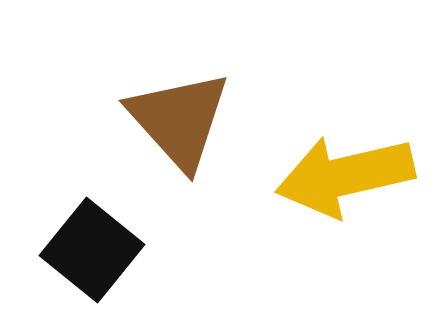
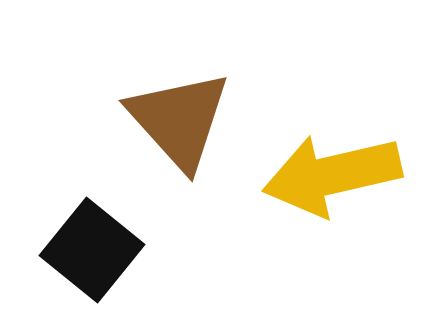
yellow arrow: moved 13 px left, 1 px up
